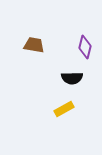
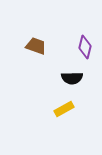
brown trapezoid: moved 2 px right, 1 px down; rotated 10 degrees clockwise
